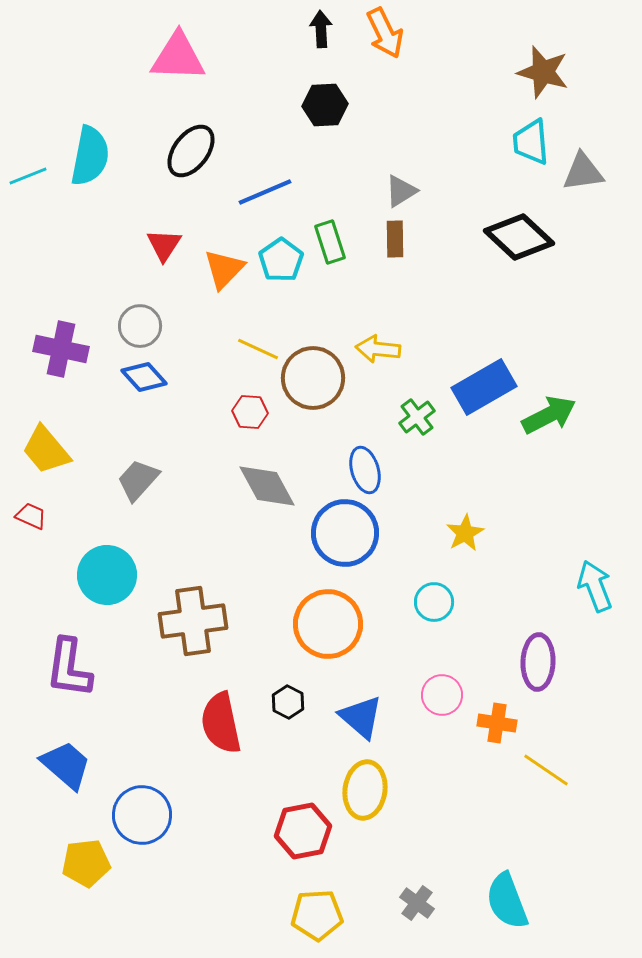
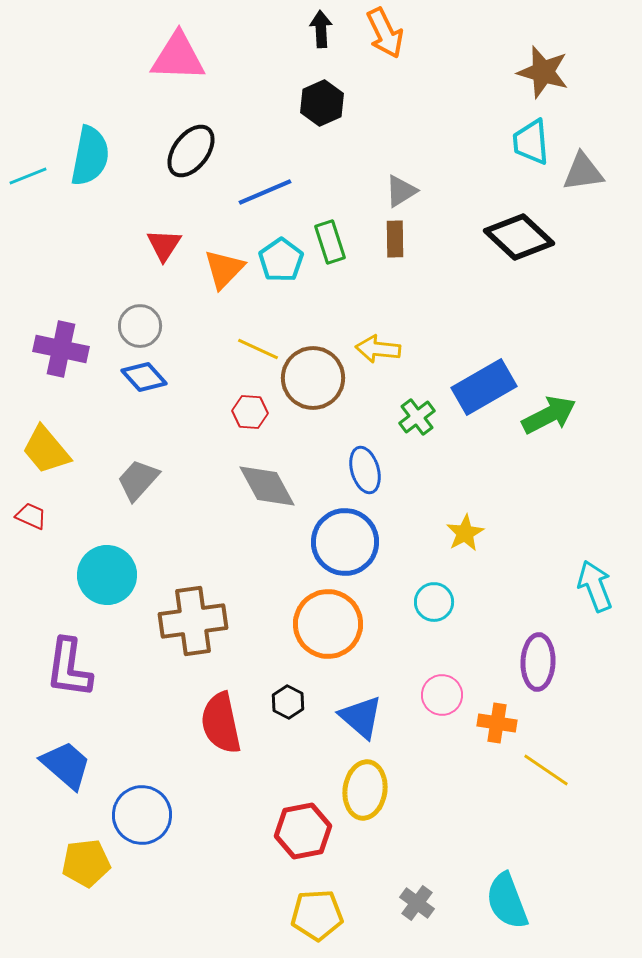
black hexagon at (325, 105): moved 3 px left, 2 px up; rotated 21 degrees counterclockwise
blue circle at (345, 533): moved 9 px down
